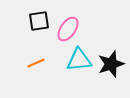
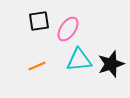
orange line: moved 1 px right, 3 px down
